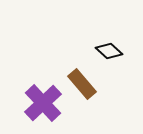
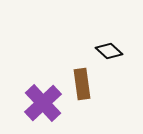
brown rectangle: rotated 32 degrees clockwise
